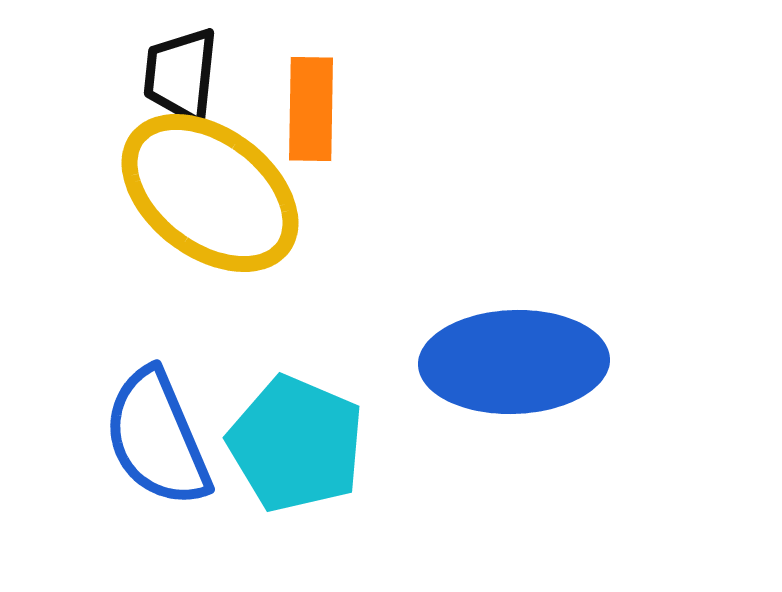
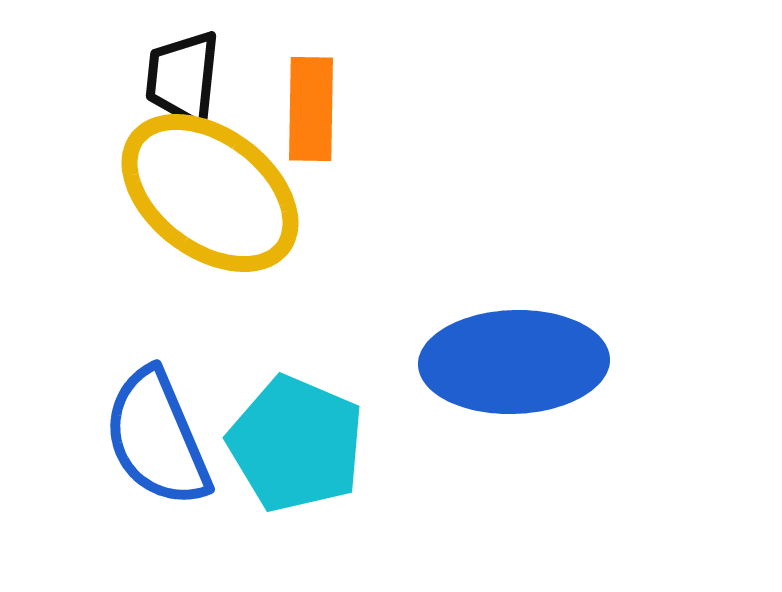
black trapezoid: moved 2 px right, 3 px down
